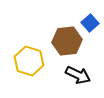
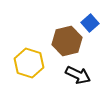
brown hexagon: rotated 8 degrees counterclockwise
yellow hexagon: moved 2 px down
